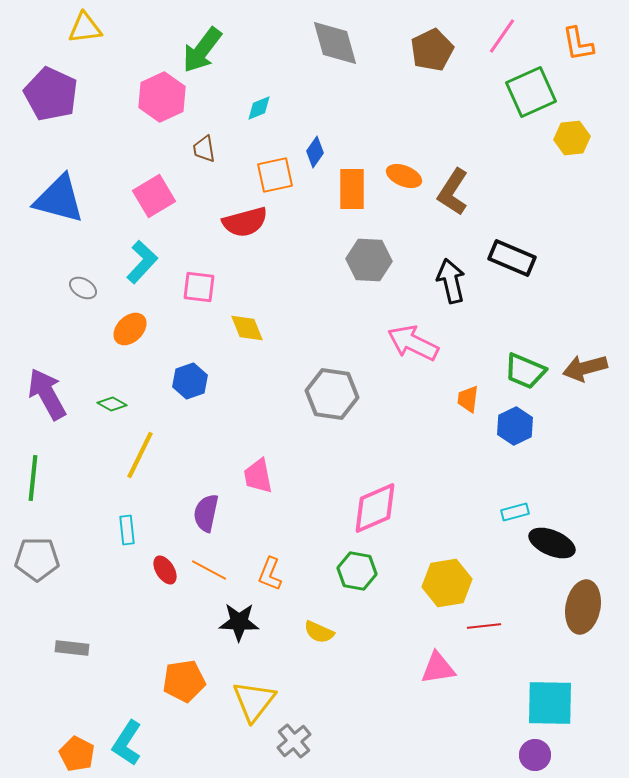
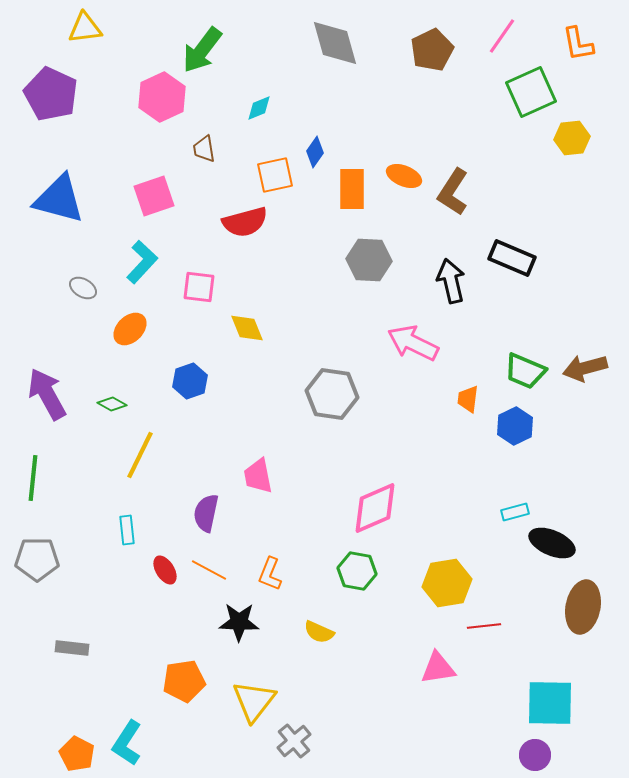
pink square at (154, 196): rotated 12 degrees clockwise
